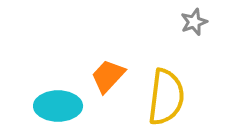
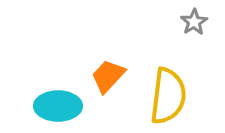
gray star: rotated 12 degrees counterclockwise
yellow semicircle: moved 2 px right, 1 px up
